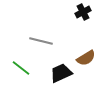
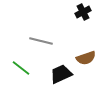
brown semicircle: rotated 12 degrees clockwise
black trapezoid: moved 1 px down
